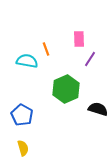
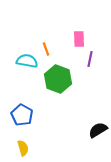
purple line: rotated 21 degrees counterclockwise
green hexagon: moved 8 px left, 10 px up; rotated 16 degrees counterclockwise
black semicircle: moved 21 px down; rotated 48 degrees counterclockwise
